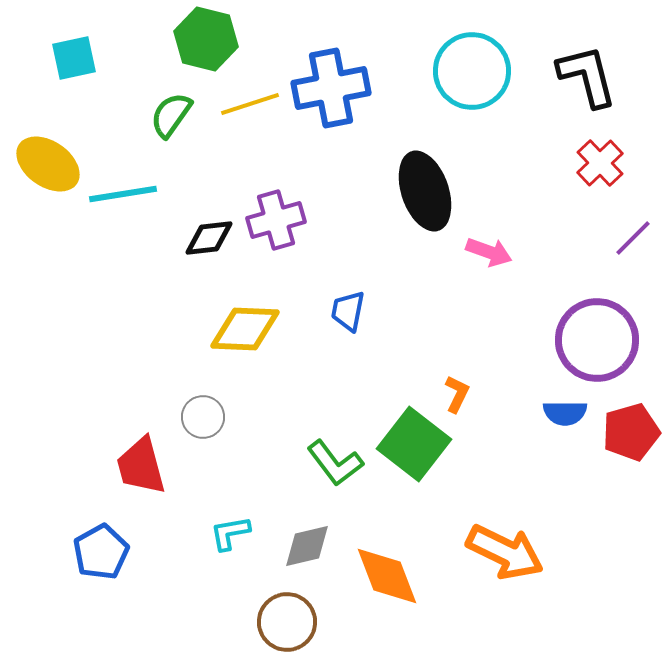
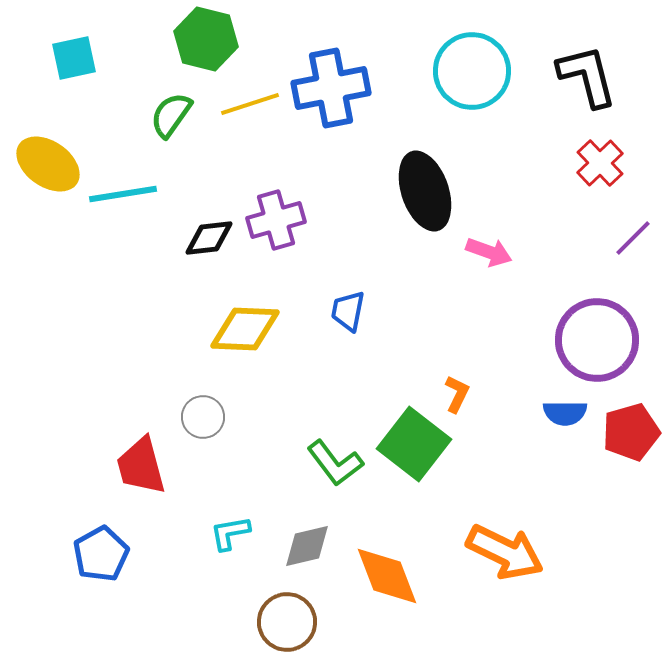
blue pentagon: moved 2 px down
